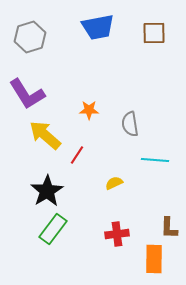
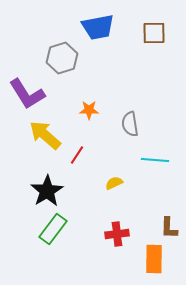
gray hexagon: moved 32 px right, 21 px down
